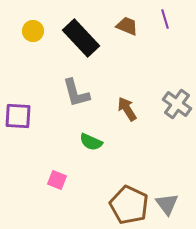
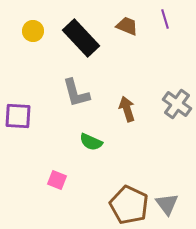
brown arrow: rotated 15 degrees clockwise
